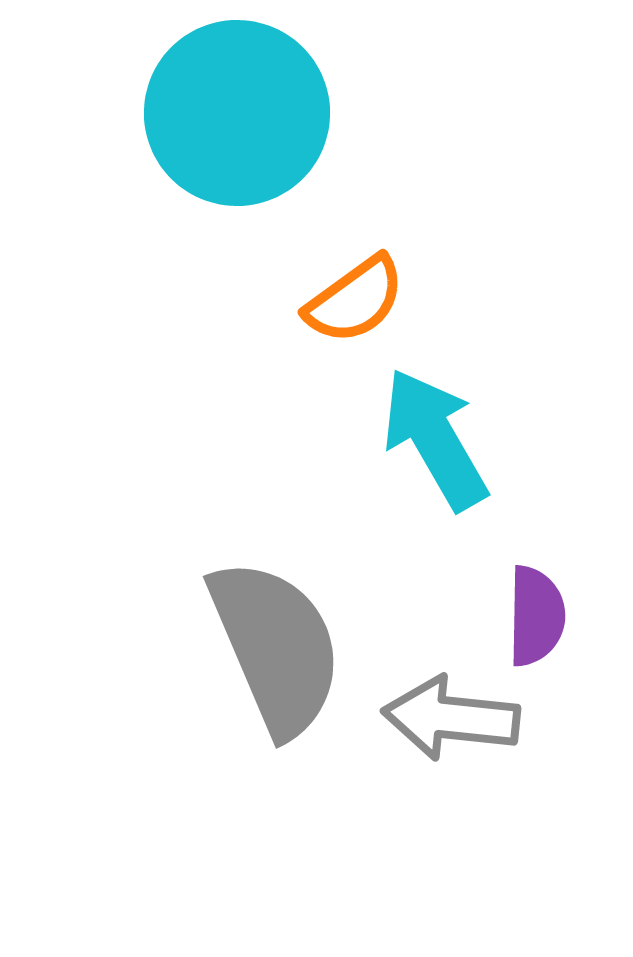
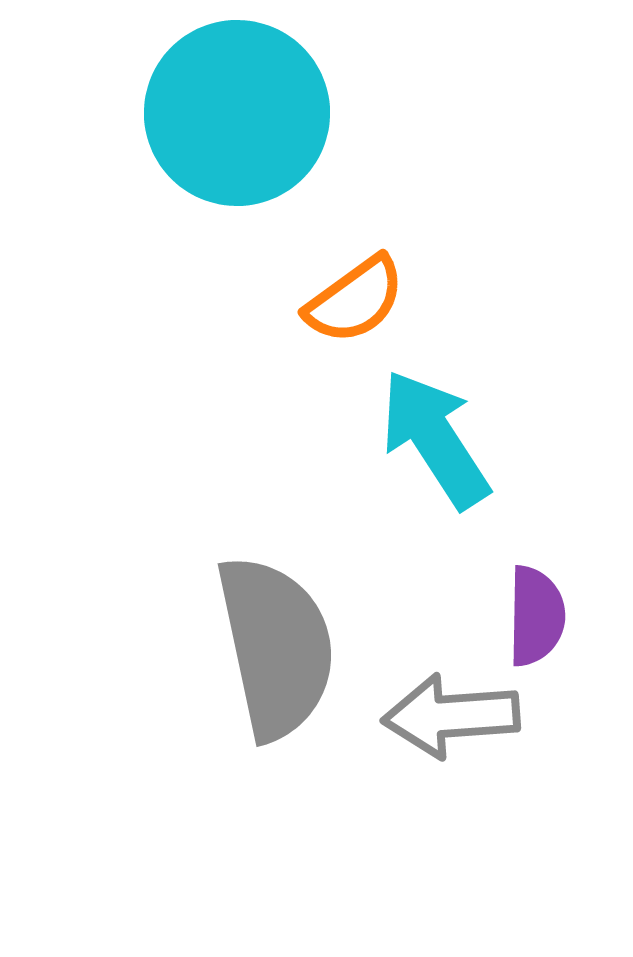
cyan arrow: rotated 3 degrees counterclockwise
gray semicircle: rotated 11 degrees clockwise
gray arrow: moved 2 px up; rotated 10 degrees counterclockwise
